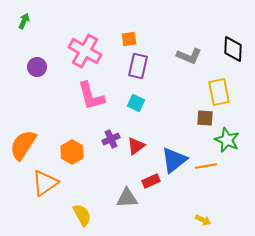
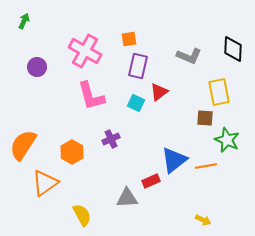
red triangle: moved 23 px right, 54 px up
